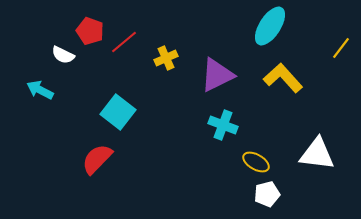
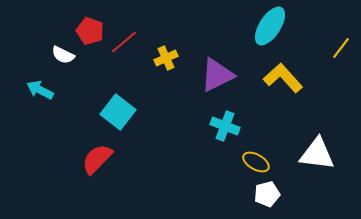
cyan cross: moved 2 px right, 1 px down
